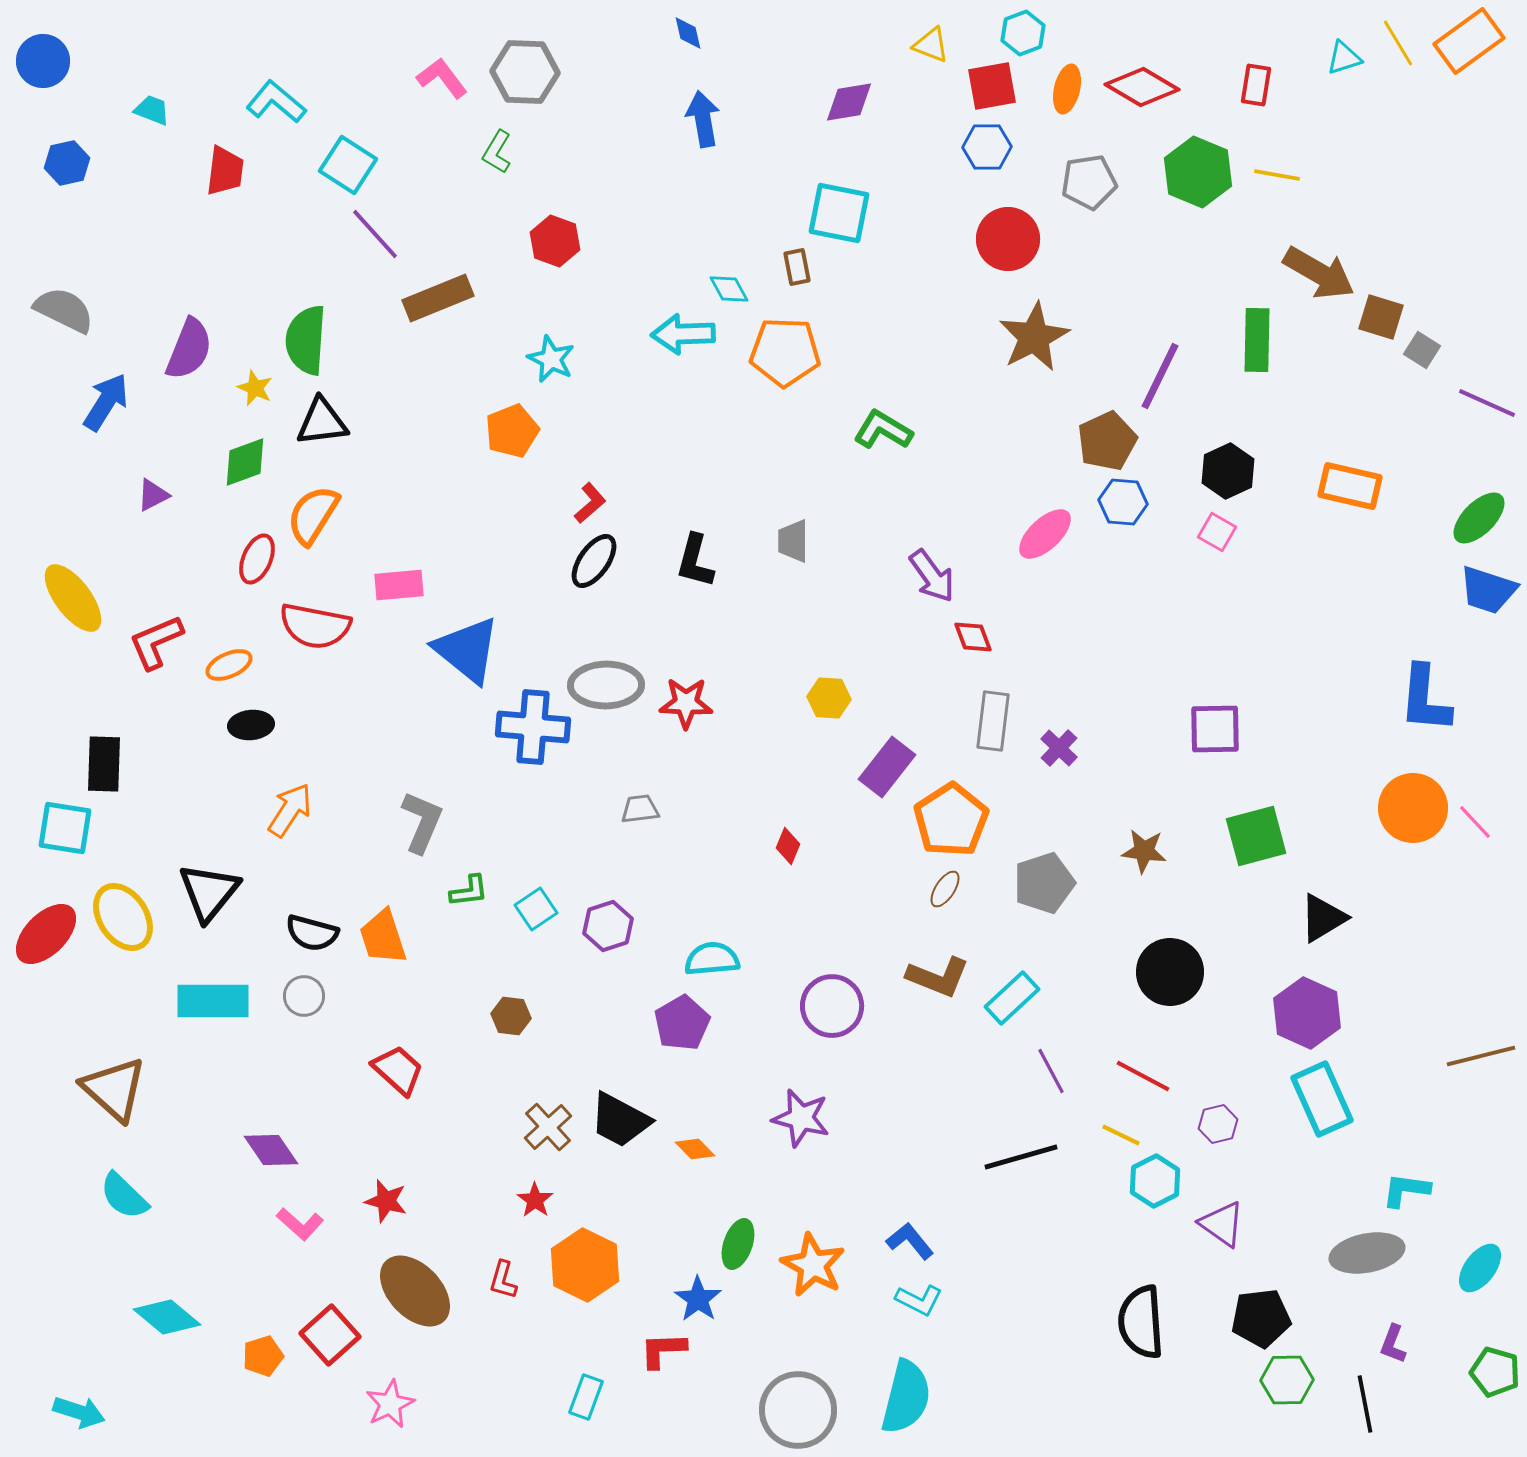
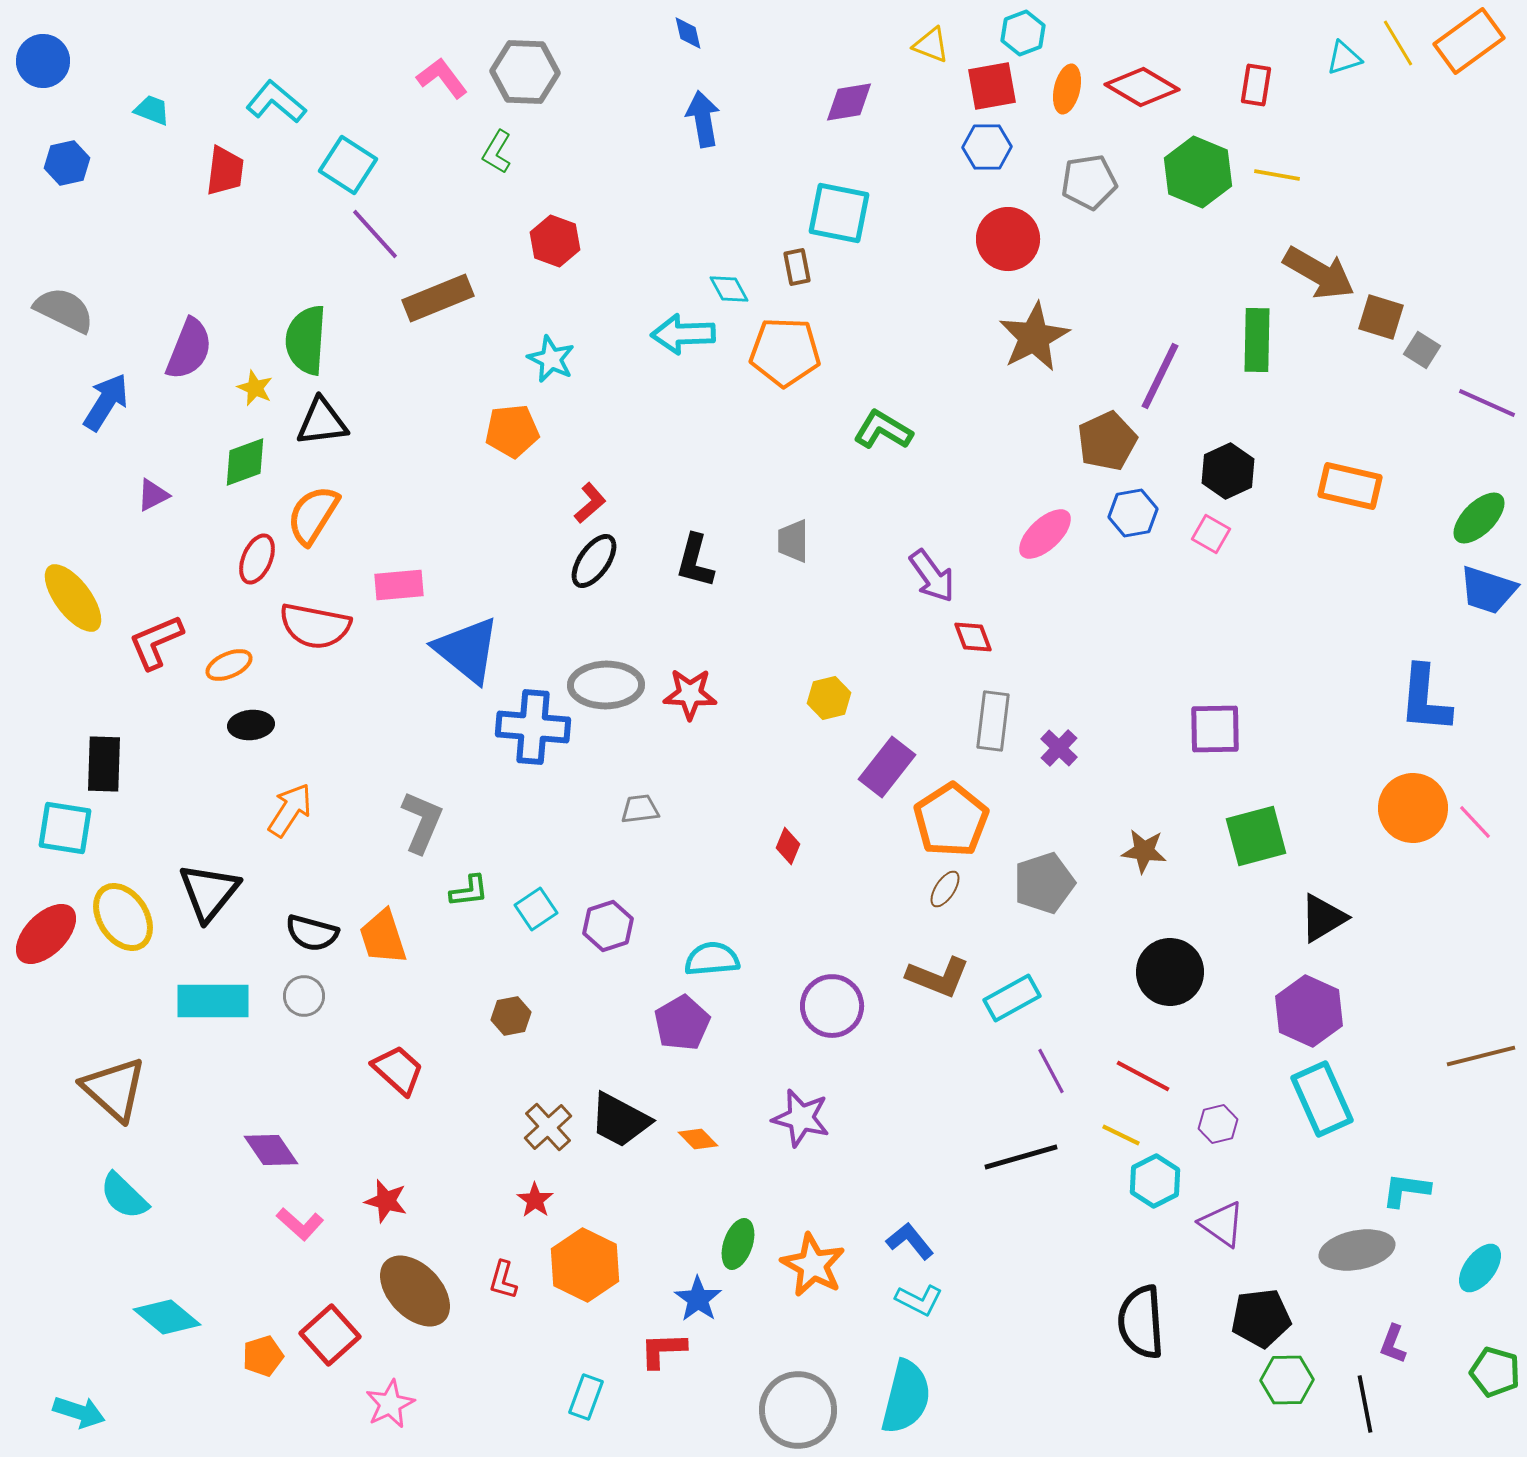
orange pentagon at (512, 431): rotated 16 degrees clockwise
blue hexagon at (1123, 502): moved 10 px right, 11 px down; rotated 15 degrees counterclockwise
pink square at (1217, 532): moved 6 px left, 2 px down
yellow hexagon at (829, 698): rotated 18 degrees counterclockwise
red star at (686, 703): moved 4 px right, 9 px up
cyan rectangle at (1012, 998): rotated 14 degrees clockwise
purple hexagon at (1307, 1013): moved 2 px right, 2 px up
brown hexagon at (511, 1016): rotated 18 degrees counterclockwise
orange diamond at (695, 1149): moved 3 px right, 10 px up
gray ellipse at (1367, 1253): moved 10 px left, 3 px up
